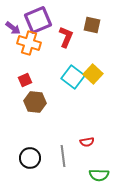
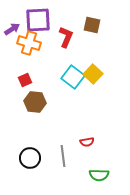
purple square: rotated 20 degrees clockwise
purple arrow: moved 1 px left, 1 px down; rotated 70 degrees counterclockwise
